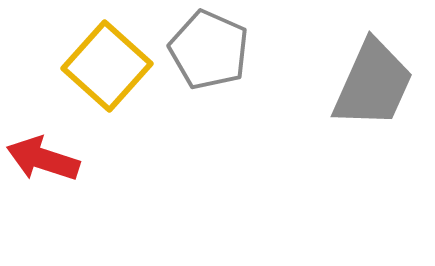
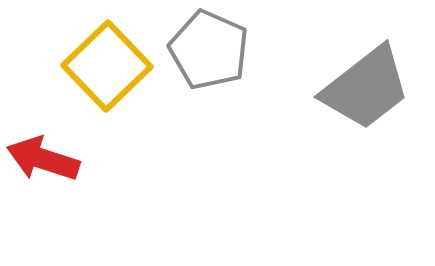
yellow square: rotated 4 degrees clockwise
gray trapezoid: moved 7 px left, 4 px down; rotated 28 degrees clockwise
